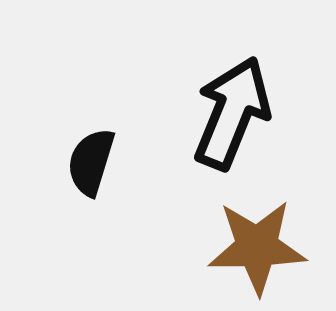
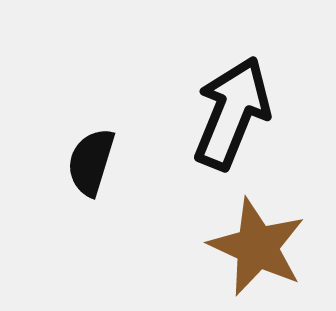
brown star: rotated 26 degrees clockwise
